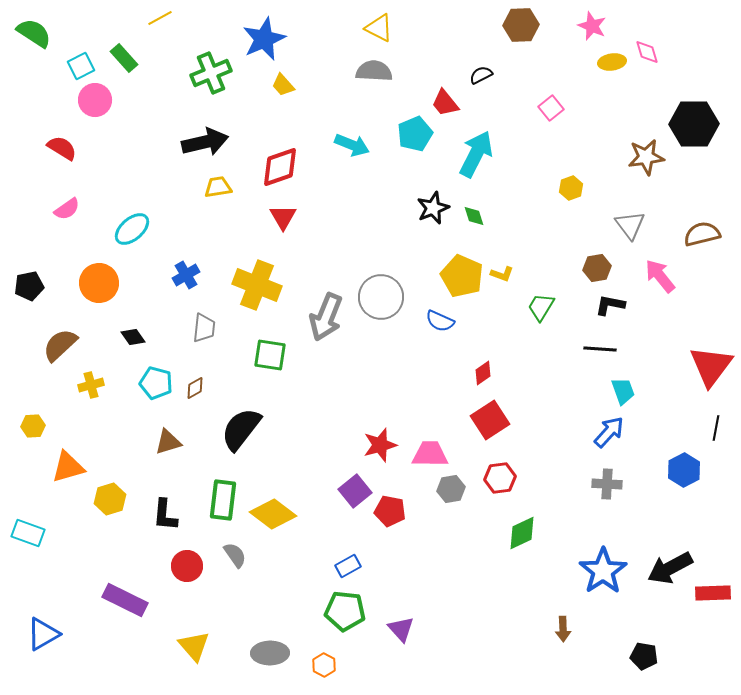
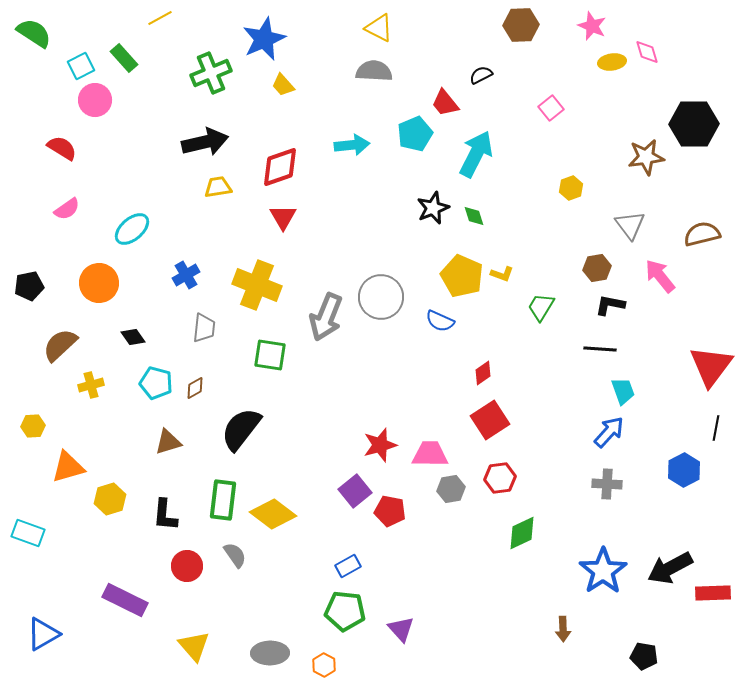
cyan arrow at (352, 145): rotated 28 degrees counterclockwise
